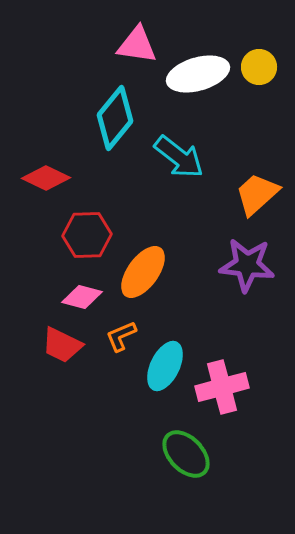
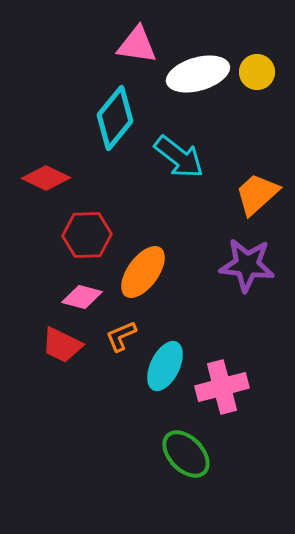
yellow circle: moved 2 px left, 5 px down
